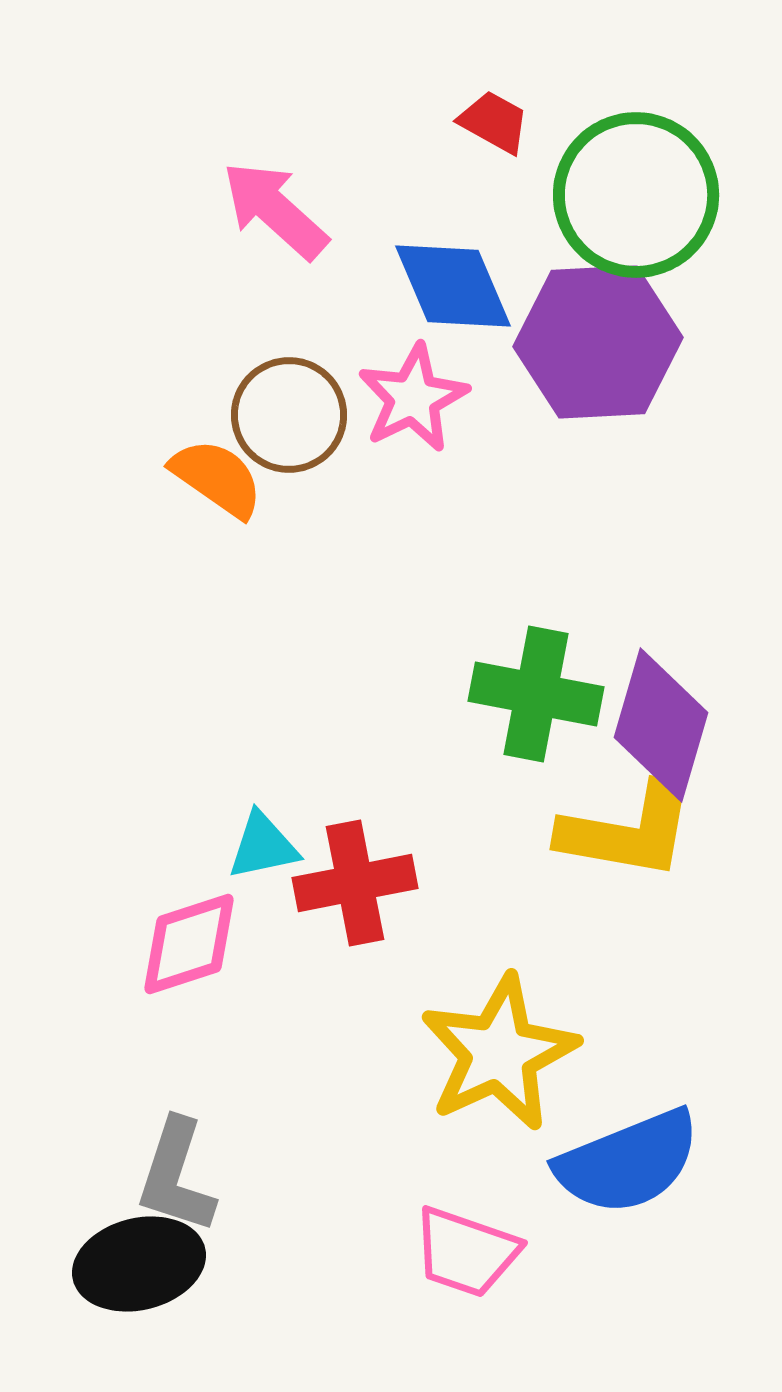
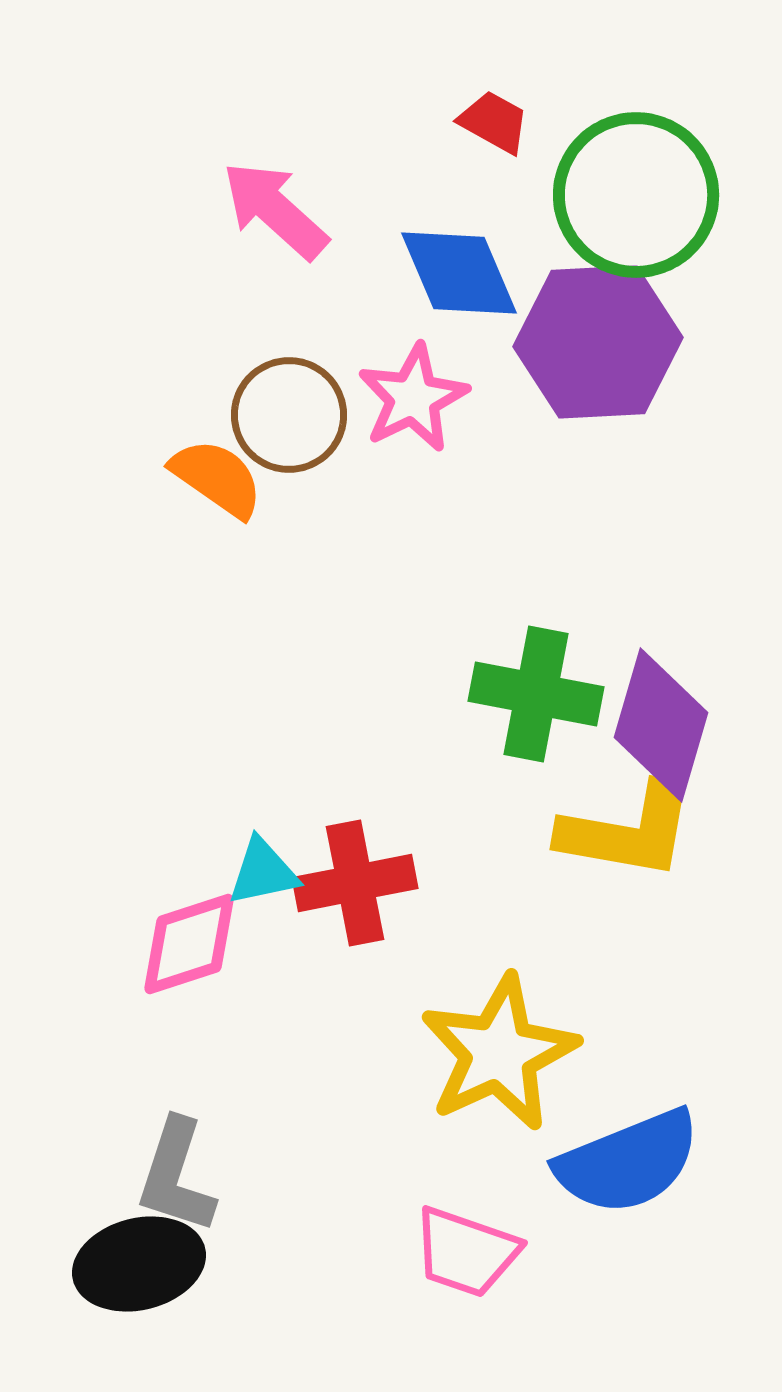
blue diamond: moved 6 px right, 13 px up
cyan triangle: moved 26 px down
